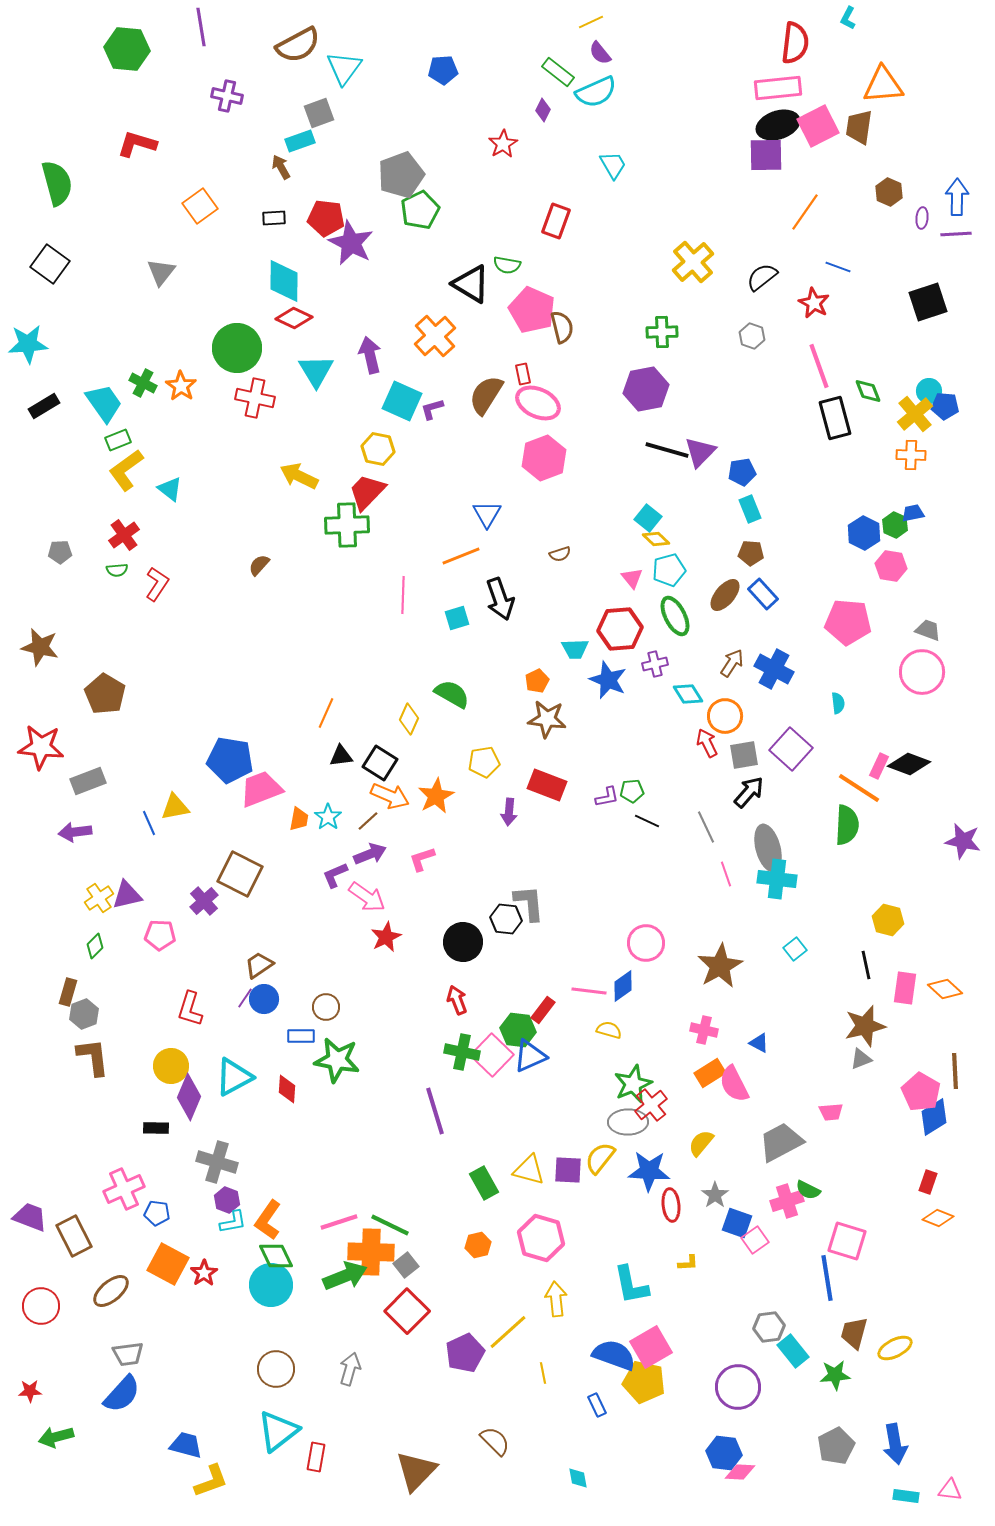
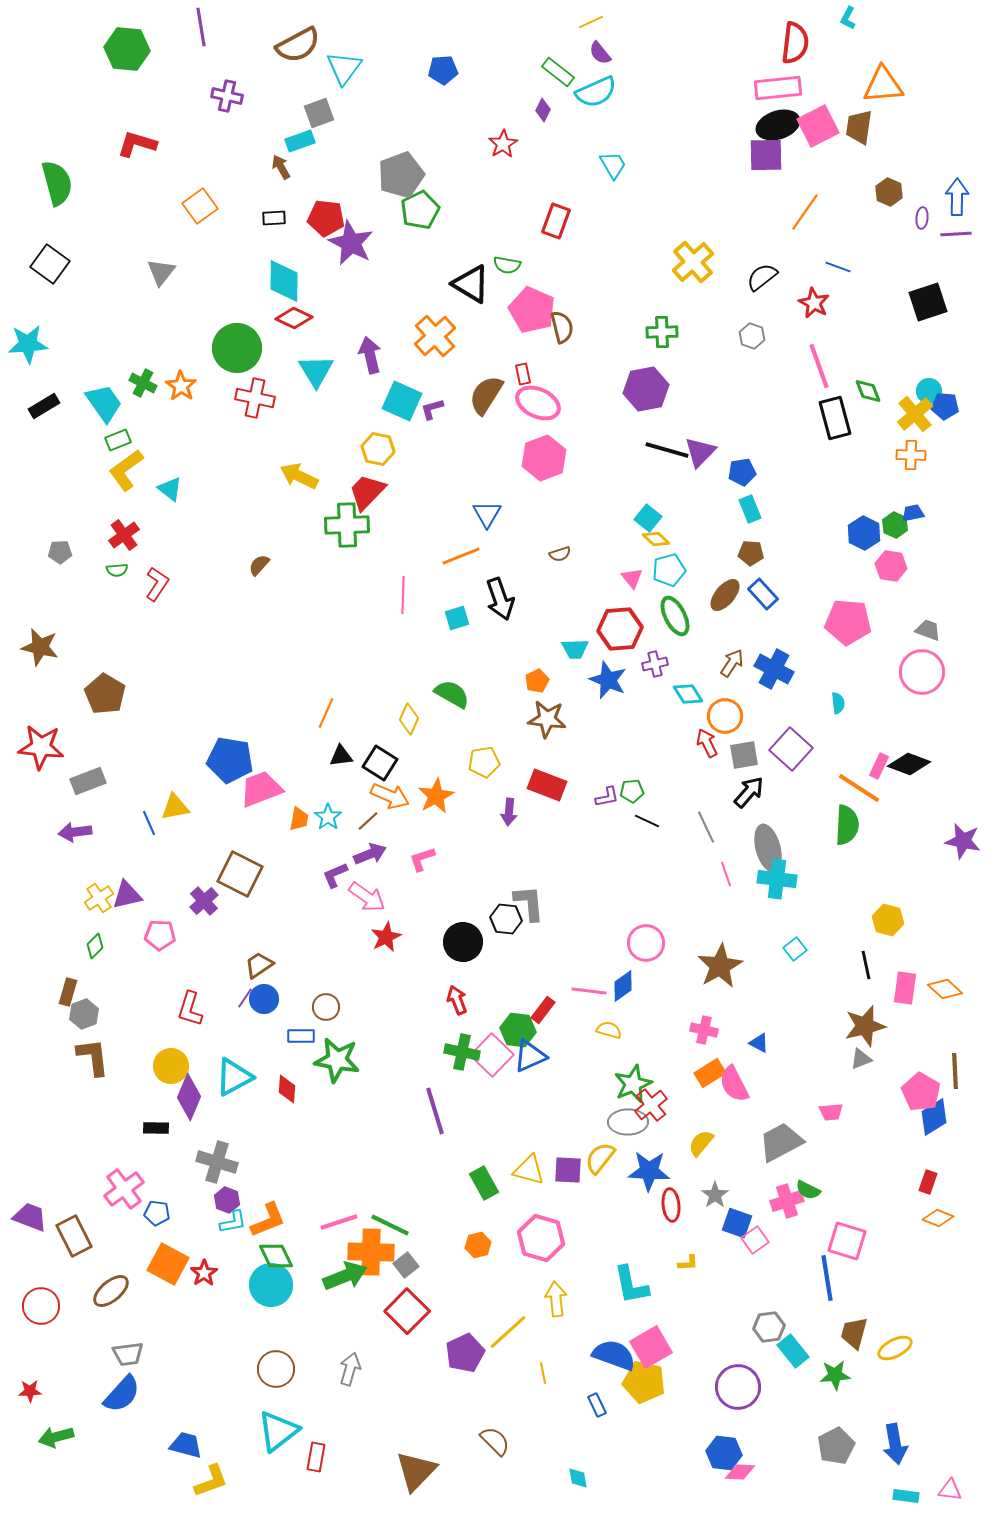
pink cross at (124, 1189): rotated 12 degrees counterclockwise
orange L-shape at (268, 1220): rotated 147 degrees counterclockwise
